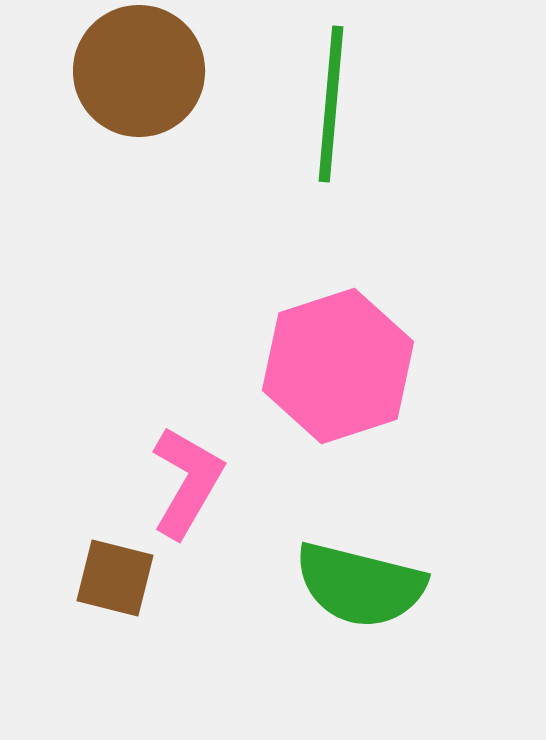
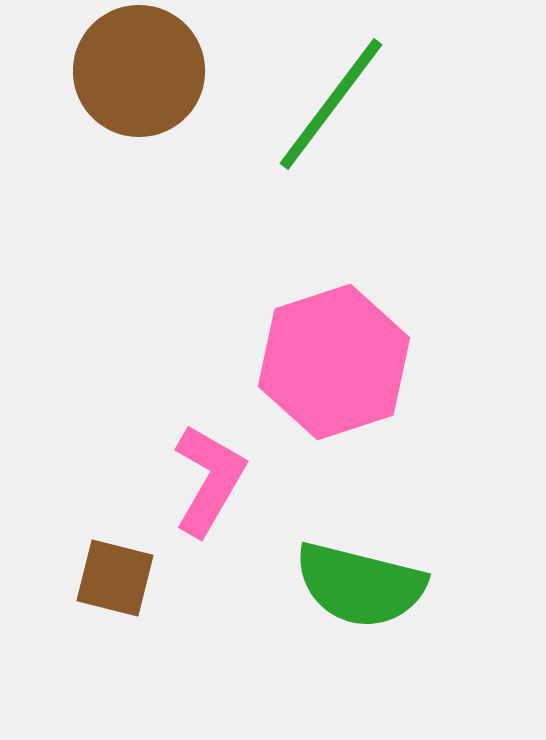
green line: rotated 32 degrees clockwise
pink hexagon: moved 4 px left, 4 px up
pink L-shape: moved 22 px right, 2 px up
